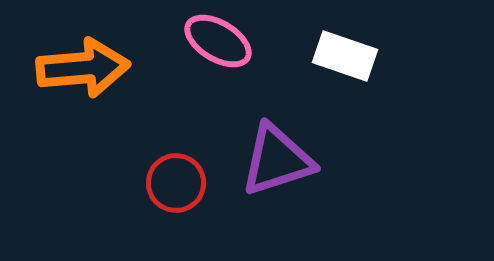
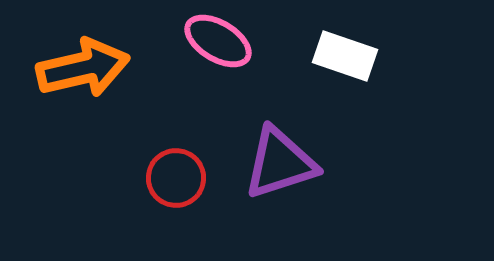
orange arrow: rotated 8 degrees counterclockwise
purple triangle: moved 3 px right, 3 px down
red circle: moved 5 px up
